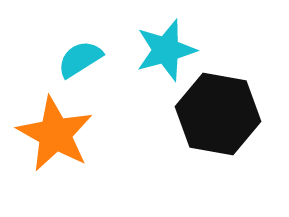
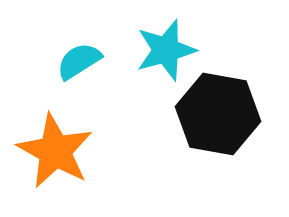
cyan semicircle: moved 1 px left, 2 px down
orange star: moved 17 px down
